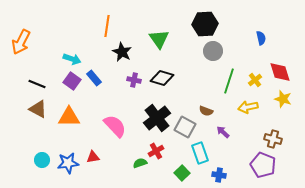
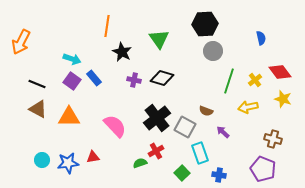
red diamond: rotated 20 degrees counterclockwise
purple pentagon: moved 4 px down
